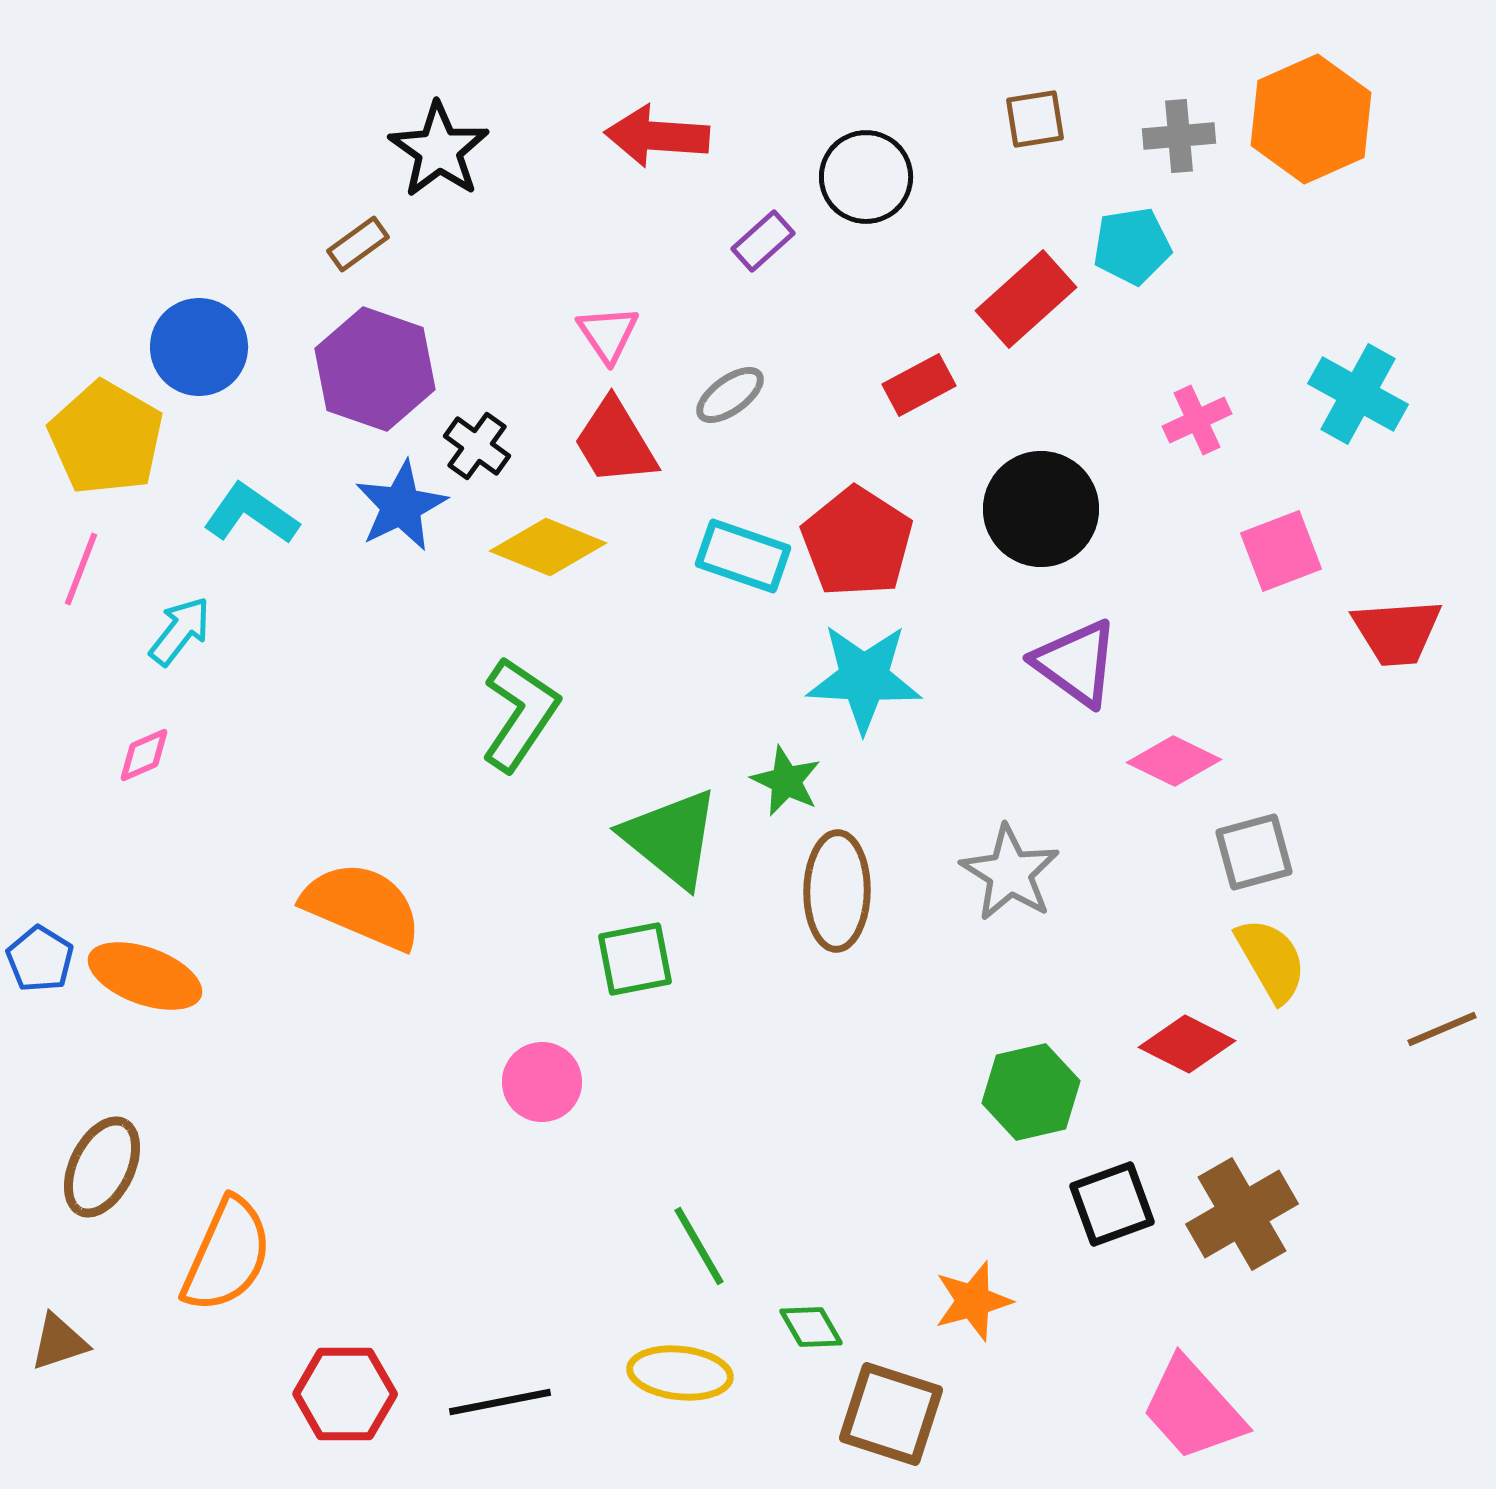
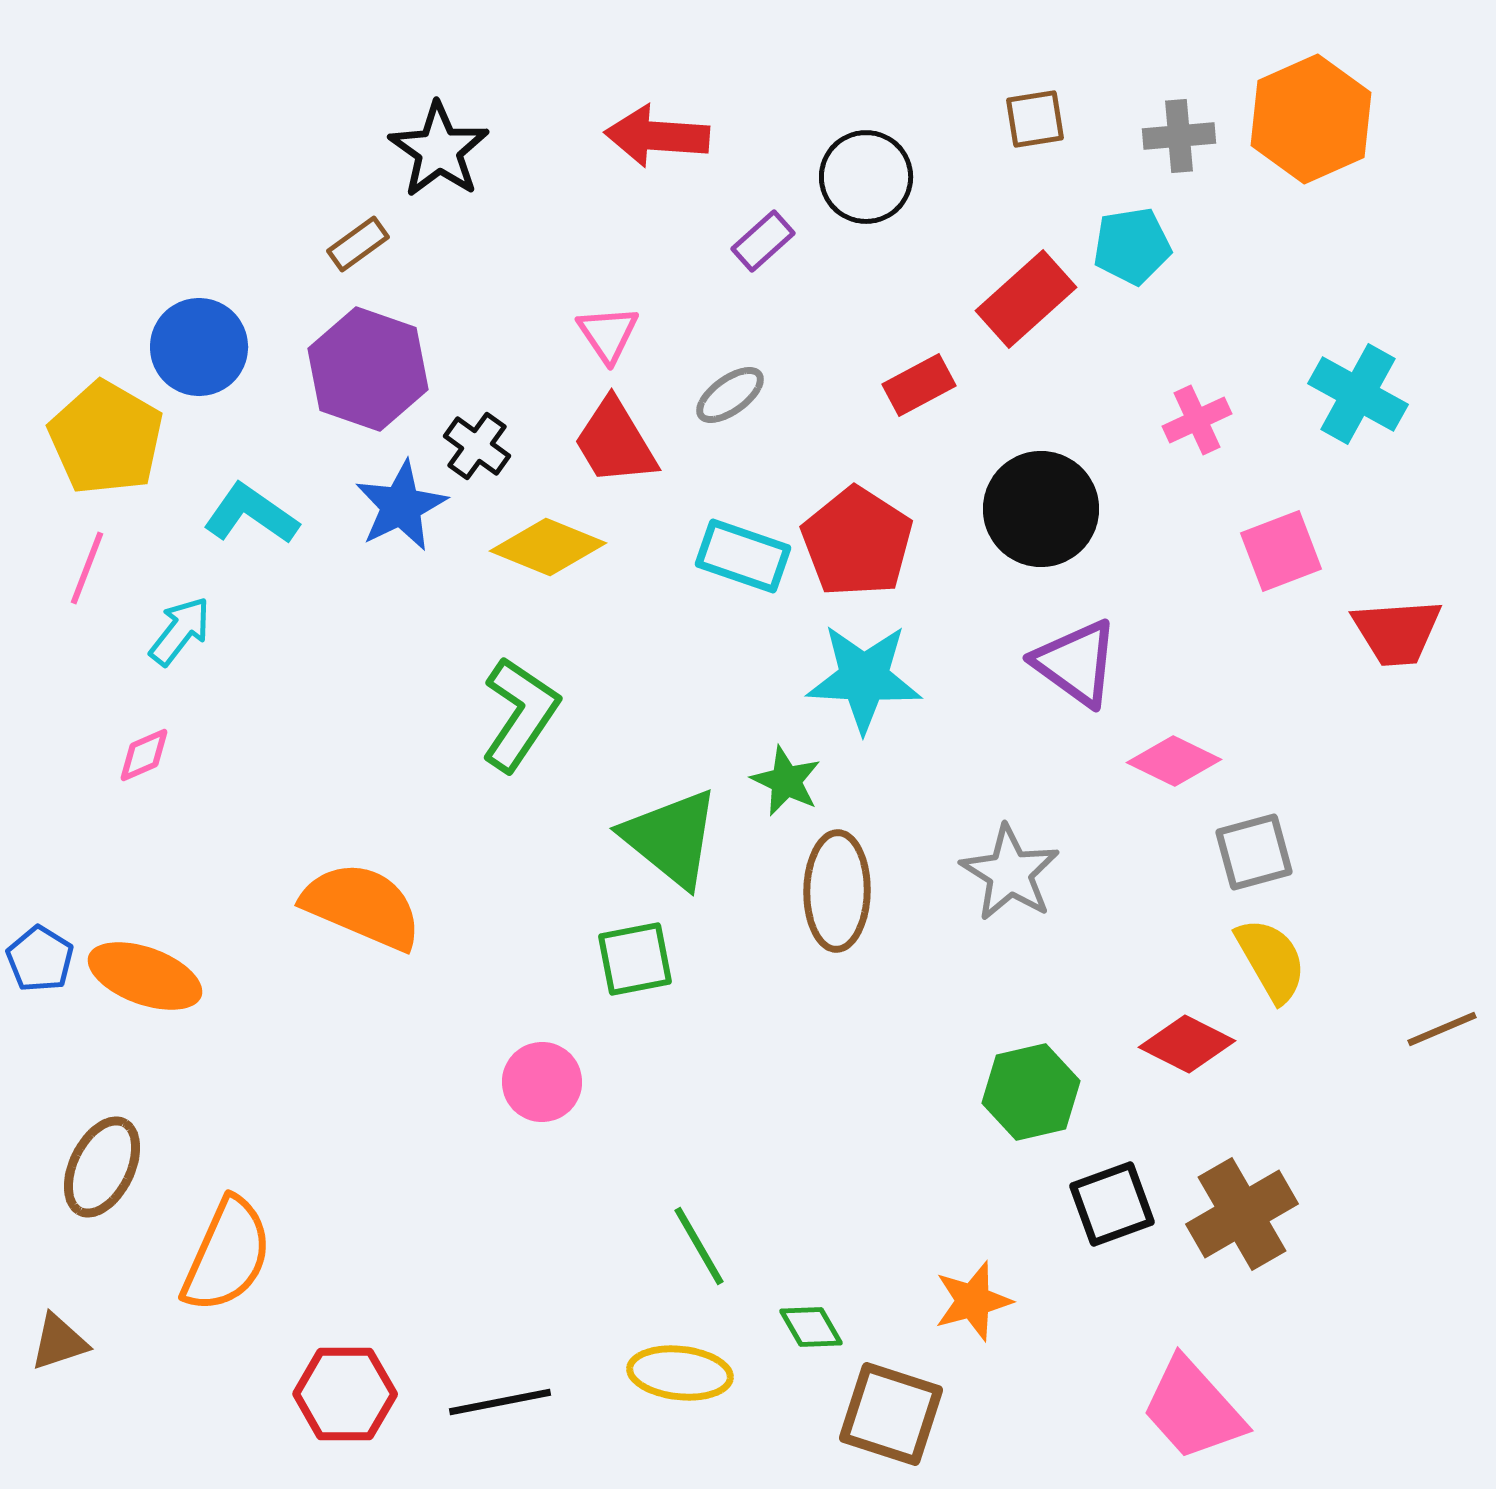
purple hexagon at (375, 369): moved 7 px left
pink line at (81, 569): moved 6 px right, 1 px up
